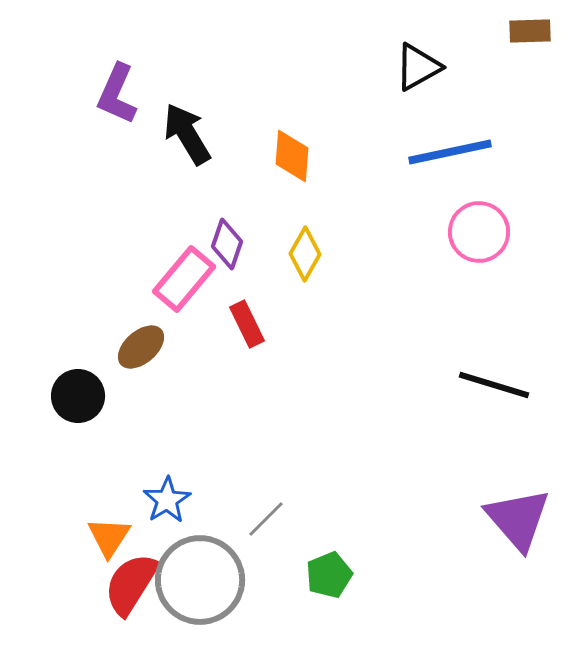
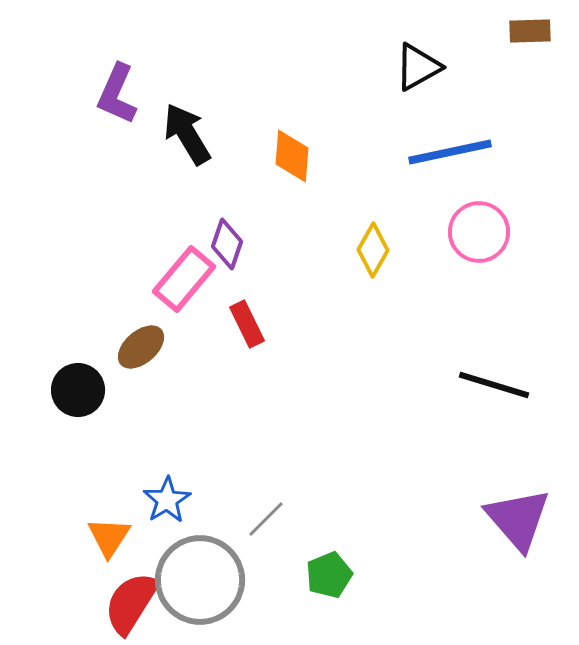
yellow diamond: moved 68 px right, 4 px up
black circle: moved 6 px up
red semicircle: moved 19 px down
